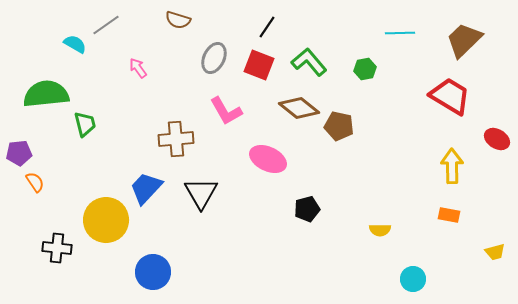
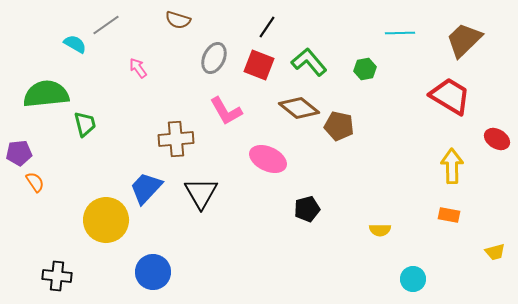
black cross: moved 28 px down
